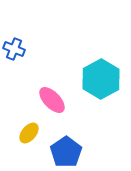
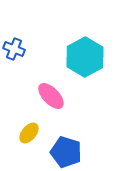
cyan hexagon: moved 16 px left, 22 px up
pink ellipse: moved 1 px left, 4 px up
blue pentagon: rotated 20 degrees counterclockwise
